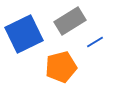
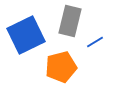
gray rectangle: rotated 44 degrees counterclockwise
blue square: moved 2 px right, 1 px down
